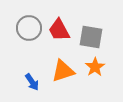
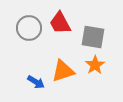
red trapezoid: moved 1 px right, 7 px up
gray square: moved 2 px right
orange star: moved 2 px up
blue arrow: moved 4 px right; rotated 24 degrees counterclockwise
